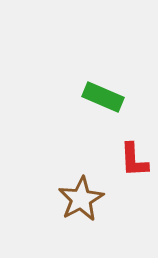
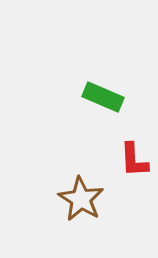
brown star: rotated 12 degrees counterclockwise
